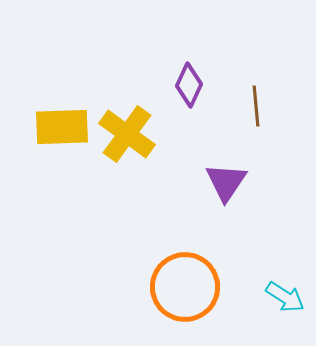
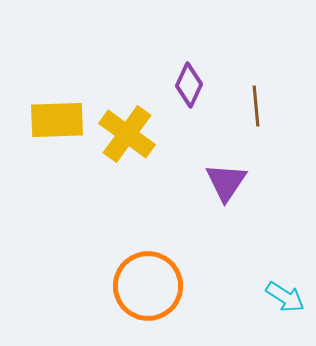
yellow rectangle: moved 5 px left, 7 px up
orange circle: moved 37 px left, 1 px up
